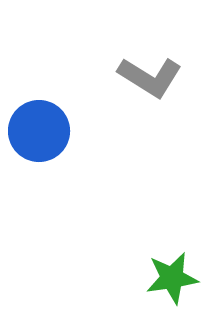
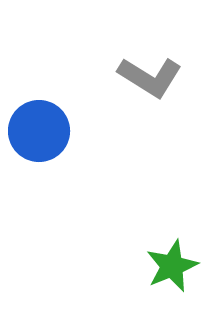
green star: moved 12 px up; rotated 14 degrees counterclockwise
